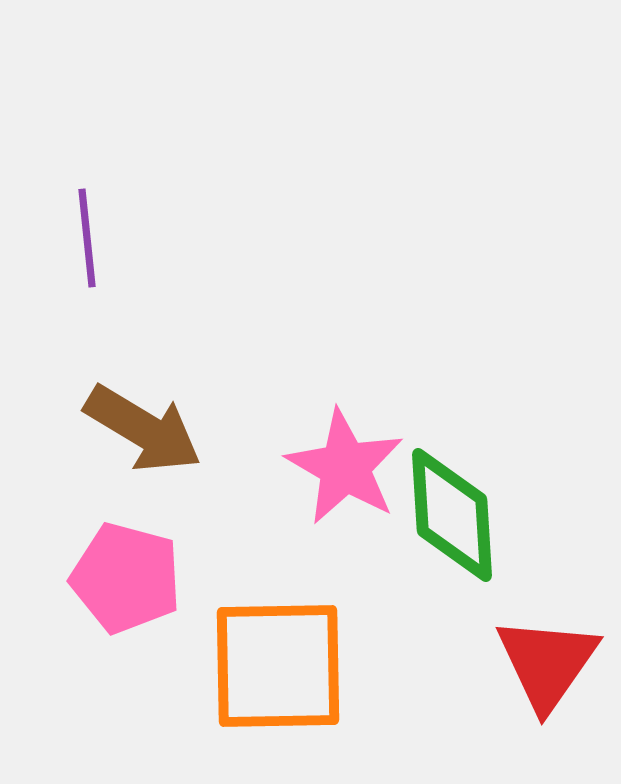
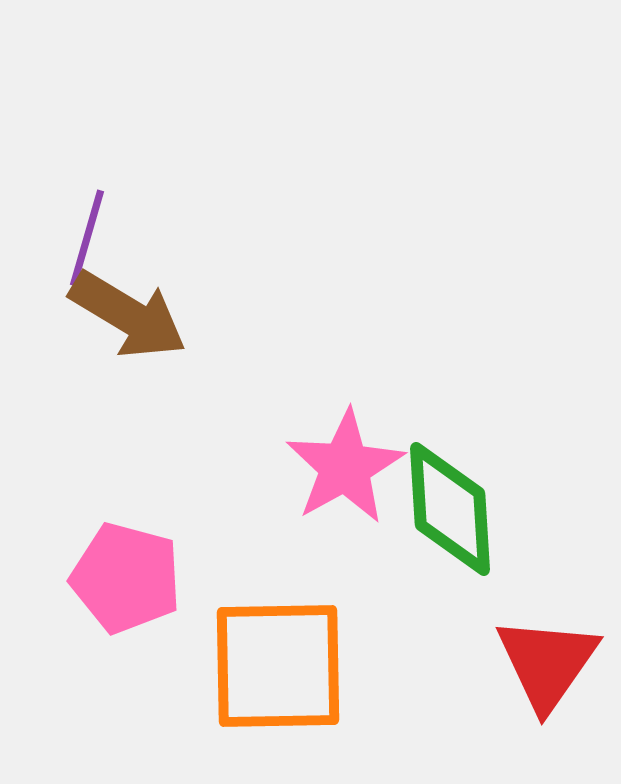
purple line: rotated 22 degrees clockwise
brown arrow: moved 15 px left, 114 px up
pink star: rotated 13 degrees clockwise
green diamond: moved 2 px left, 6 px up
